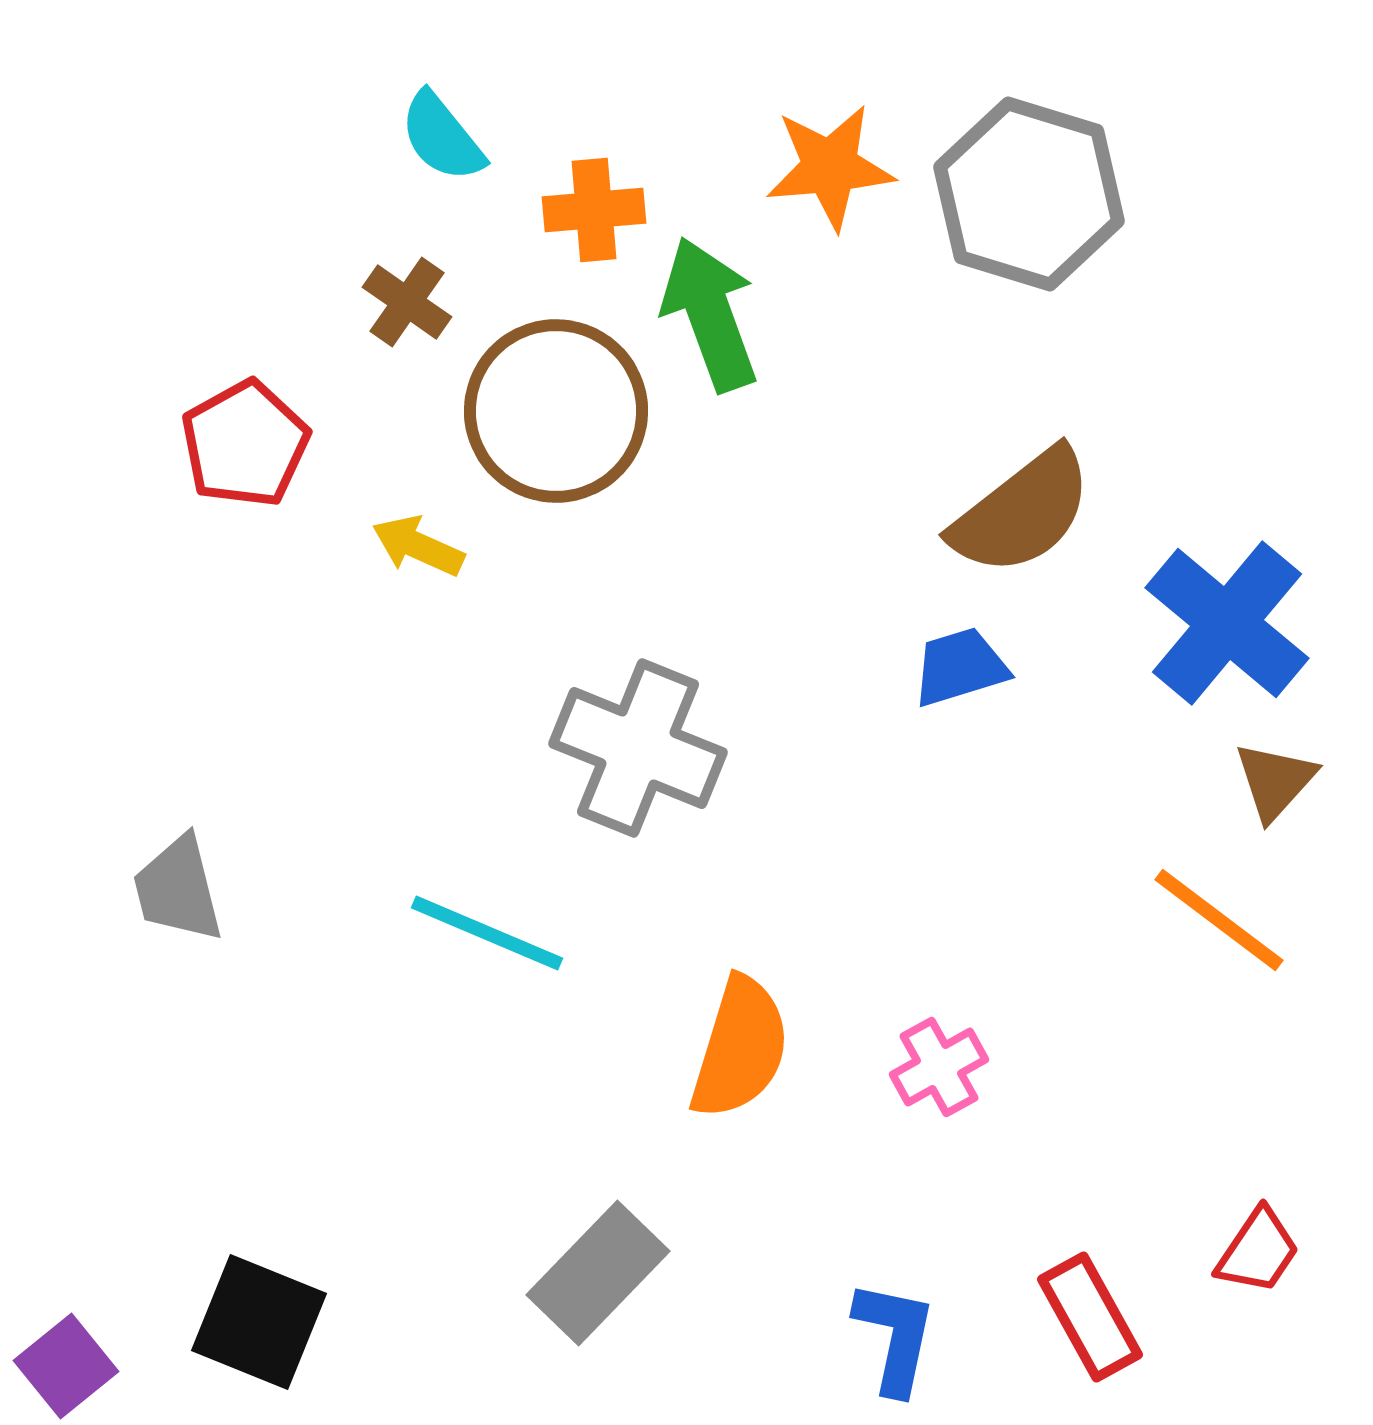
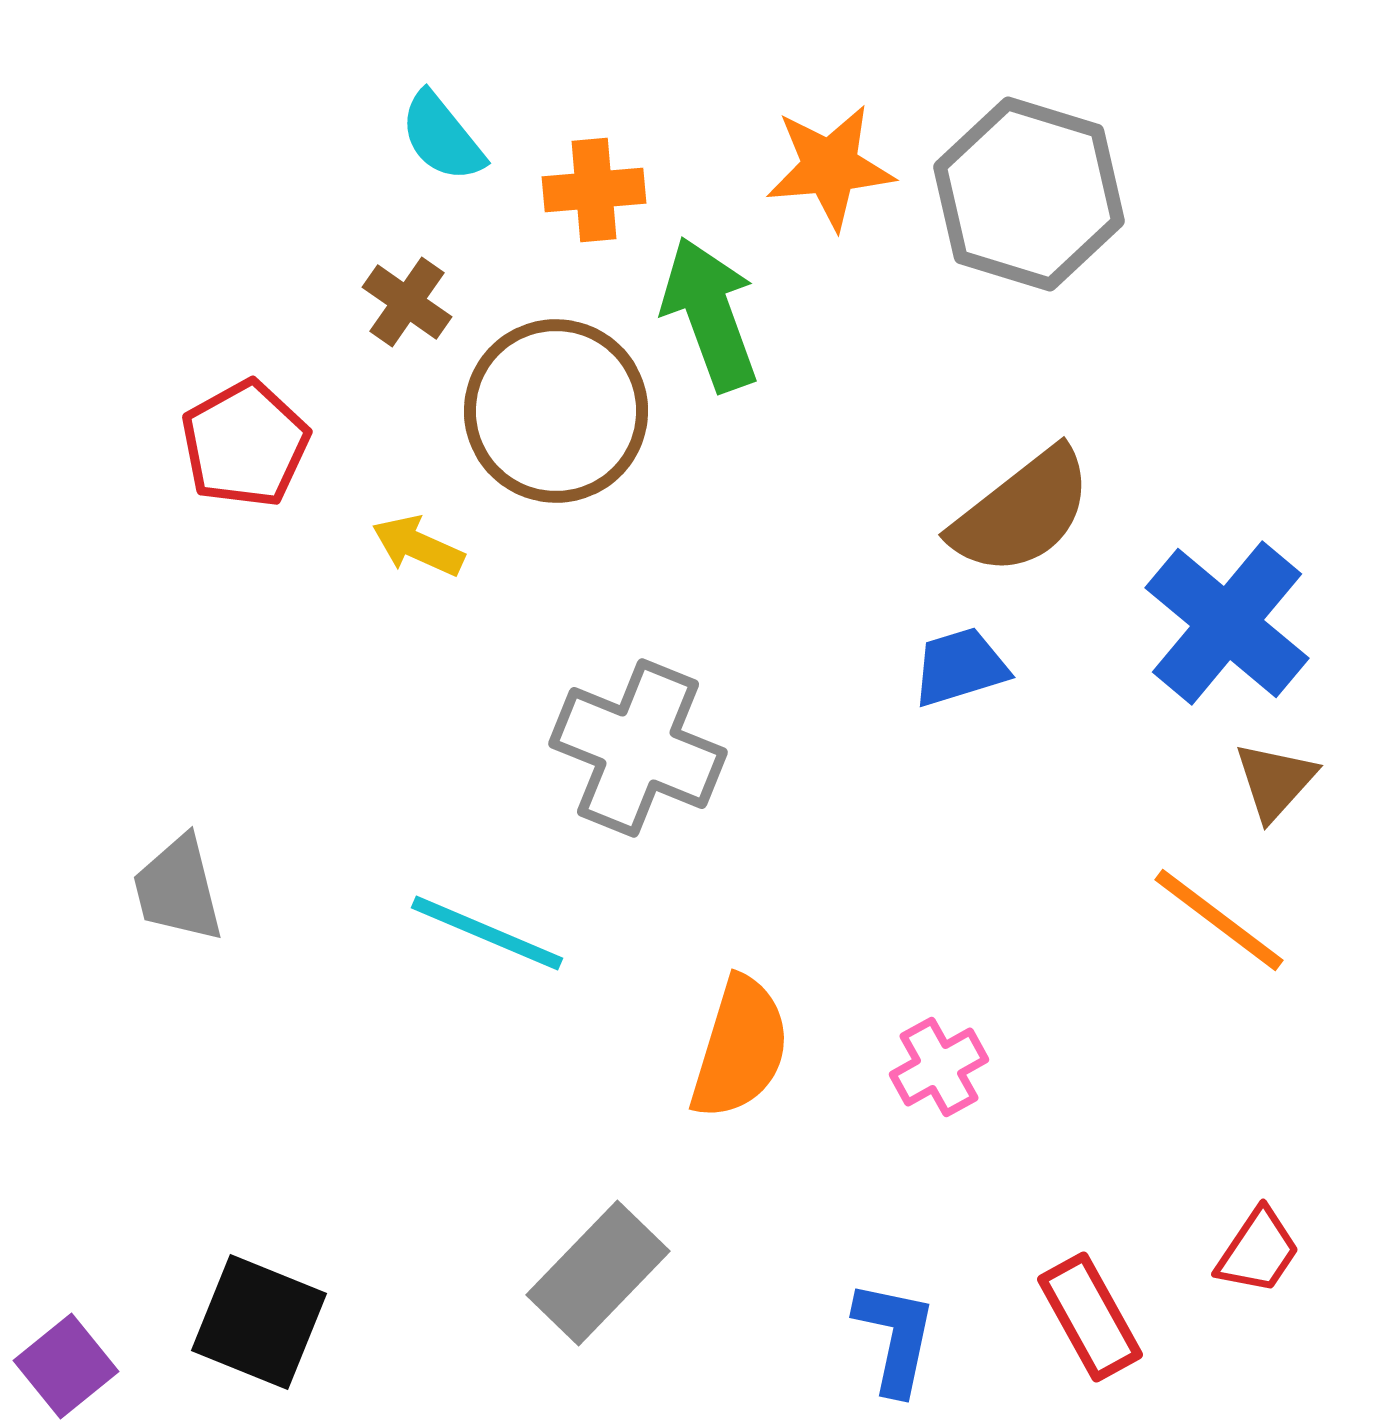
orange cross: moved 20 px up
